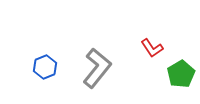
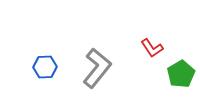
blue hexagon: rotated 20 degrees clockwise
